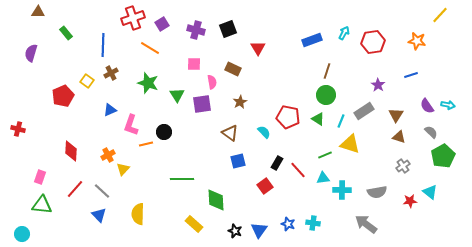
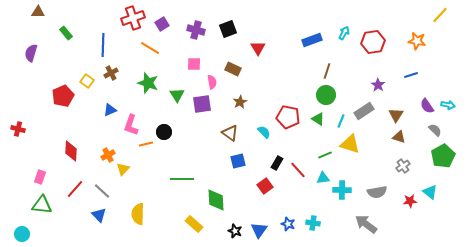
gray semicircle at (431, 132): moved 4 px right, 2 px up
